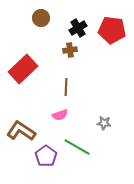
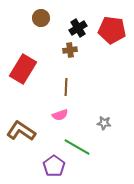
red rectangle: rotated 16 degrees counterclockwise
purple pentagon: moved 8 px right, 10 px down
